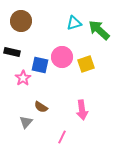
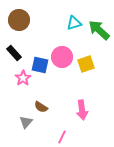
brown circle: moved 2 px left, 1 px up
black rectangle: moved 2 px right, 1 px down; rotated 35 degrees clockwise
